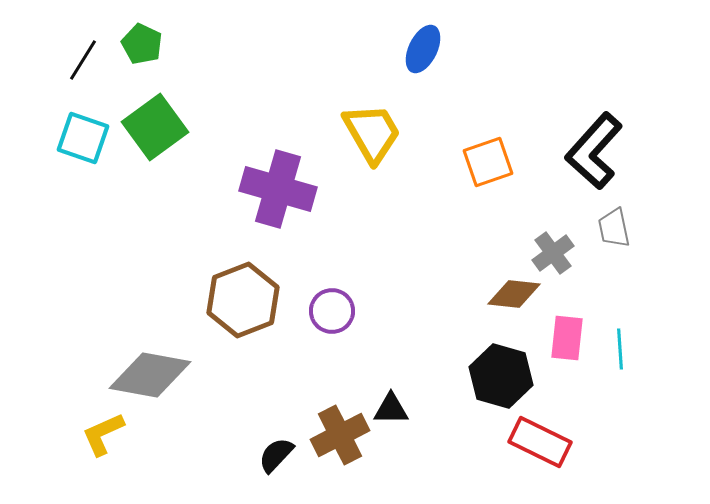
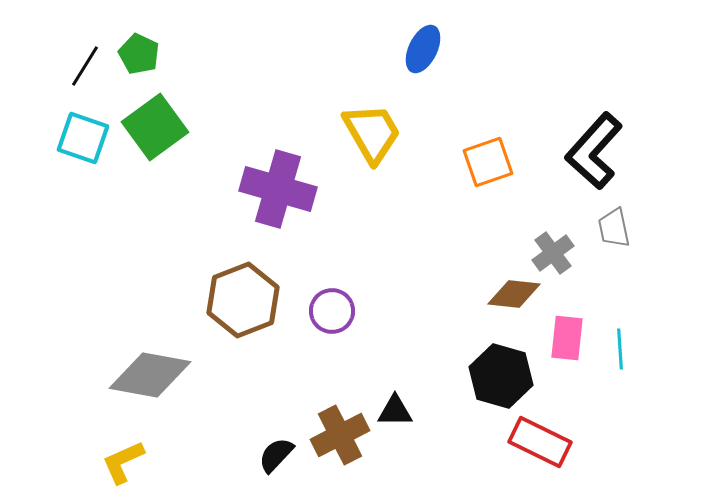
green pentagon: moved 3 px left, 10 px down
black line: moved 2 px right, 6 px down
black triangle: moved 4 px right, 2 px down
yellow L-shape: moved 20 px right, 28 px down
